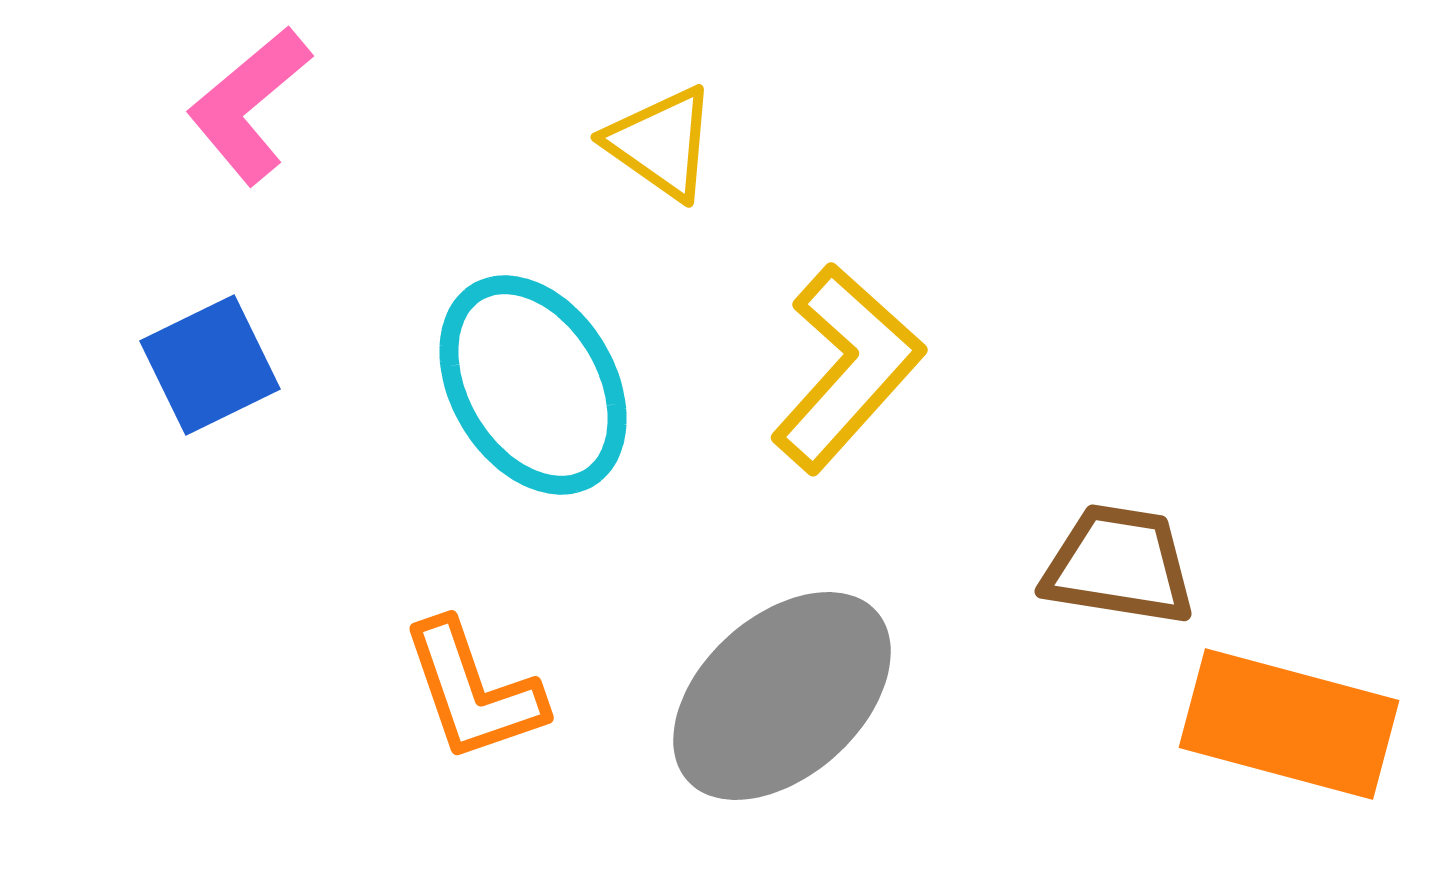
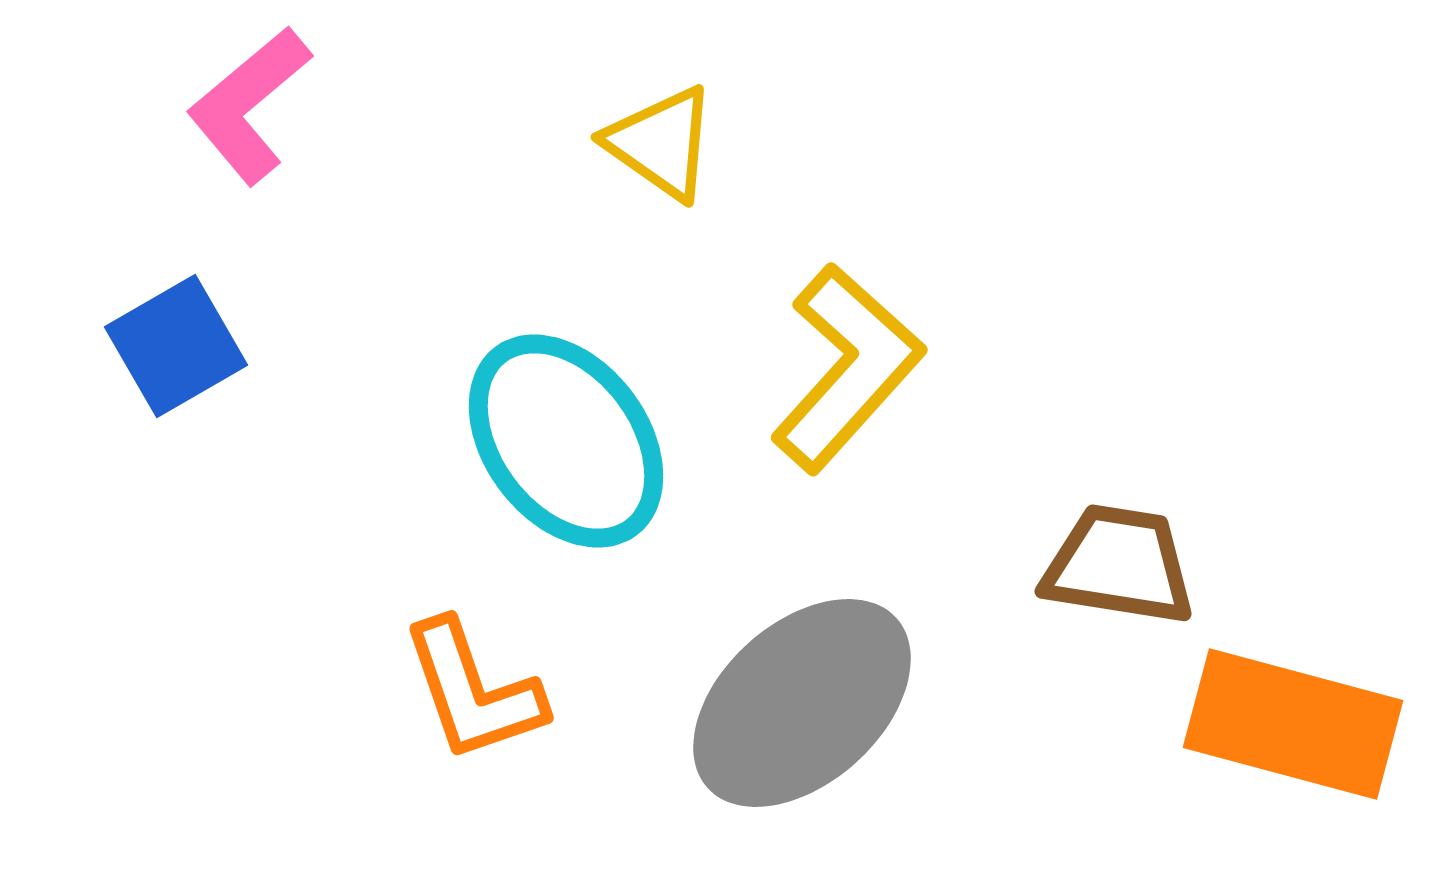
blue square: moved 34 px left, 19 px up; rotated 4 degrees counterclockwise
cyan ellipse: moved 33 px right, 56 px down; rotated 6 degrees counterclockwise
gray ellipse: moved 20 px right, 7 px down
orange rectangle: moved 4 px right
